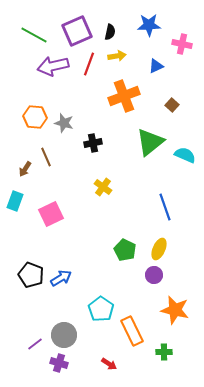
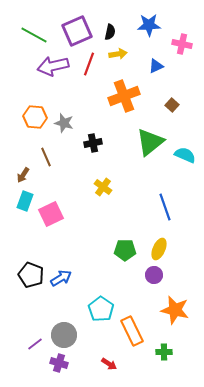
yellow arrow: moved 1 px right, 2 px up
brown arrow: moved 2 px left, 6 px down
cyan rectangle: moved 10 px right
green pentagon: rotated 25 degrees counterclockwise
